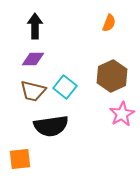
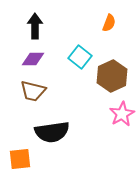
cyan square: moved 15 px right, 30 px up
black semicircle: moved 1 px right, 6 px down
